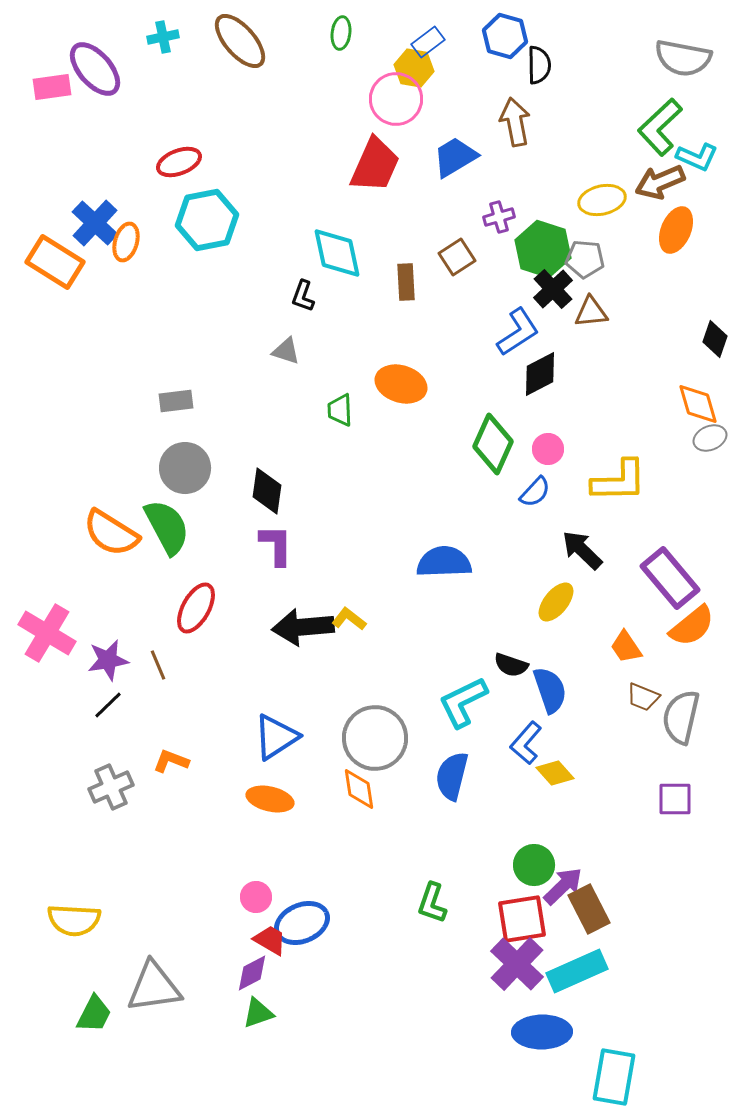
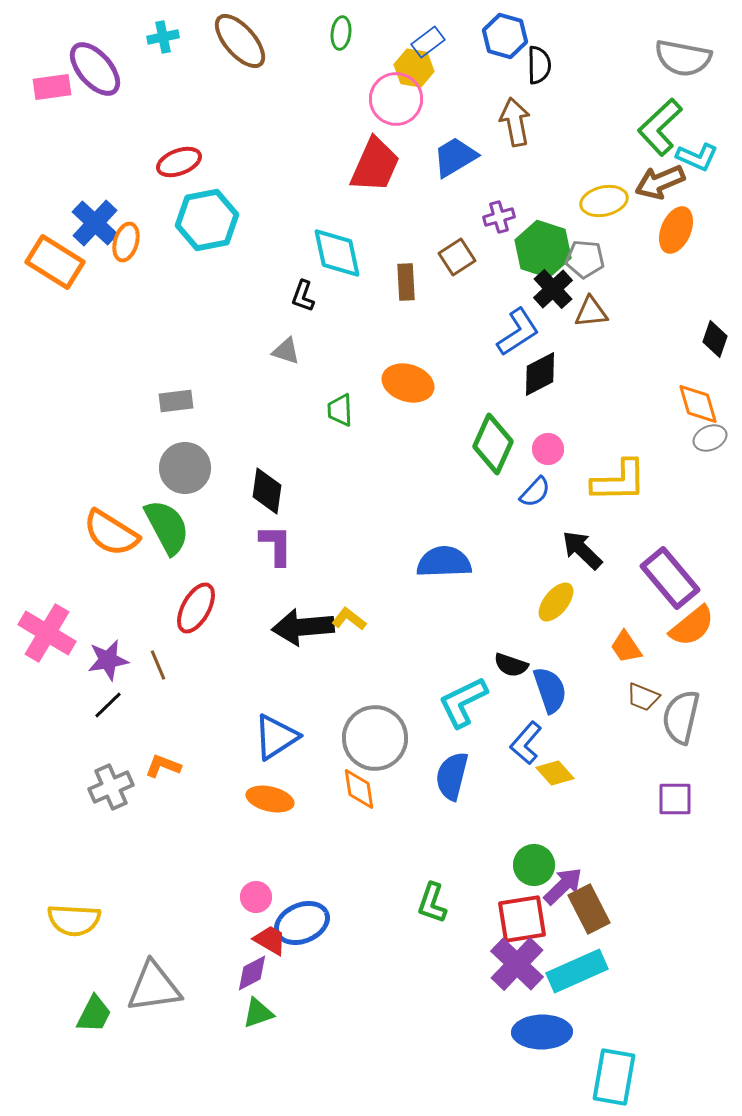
yellow ellipse at (602, 200): moved 2 px right, 1 px down
orange ellipse at (401, 384): moved 7 px right, 1 px up
orange L-shape at (171, 761): moved 8 px left, 5 px down
